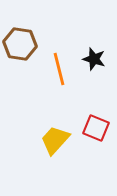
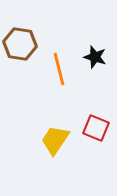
black star: moved 1 px right, 2 px up
yellow trapezoid: rotated 8 degrees counterclockwise
